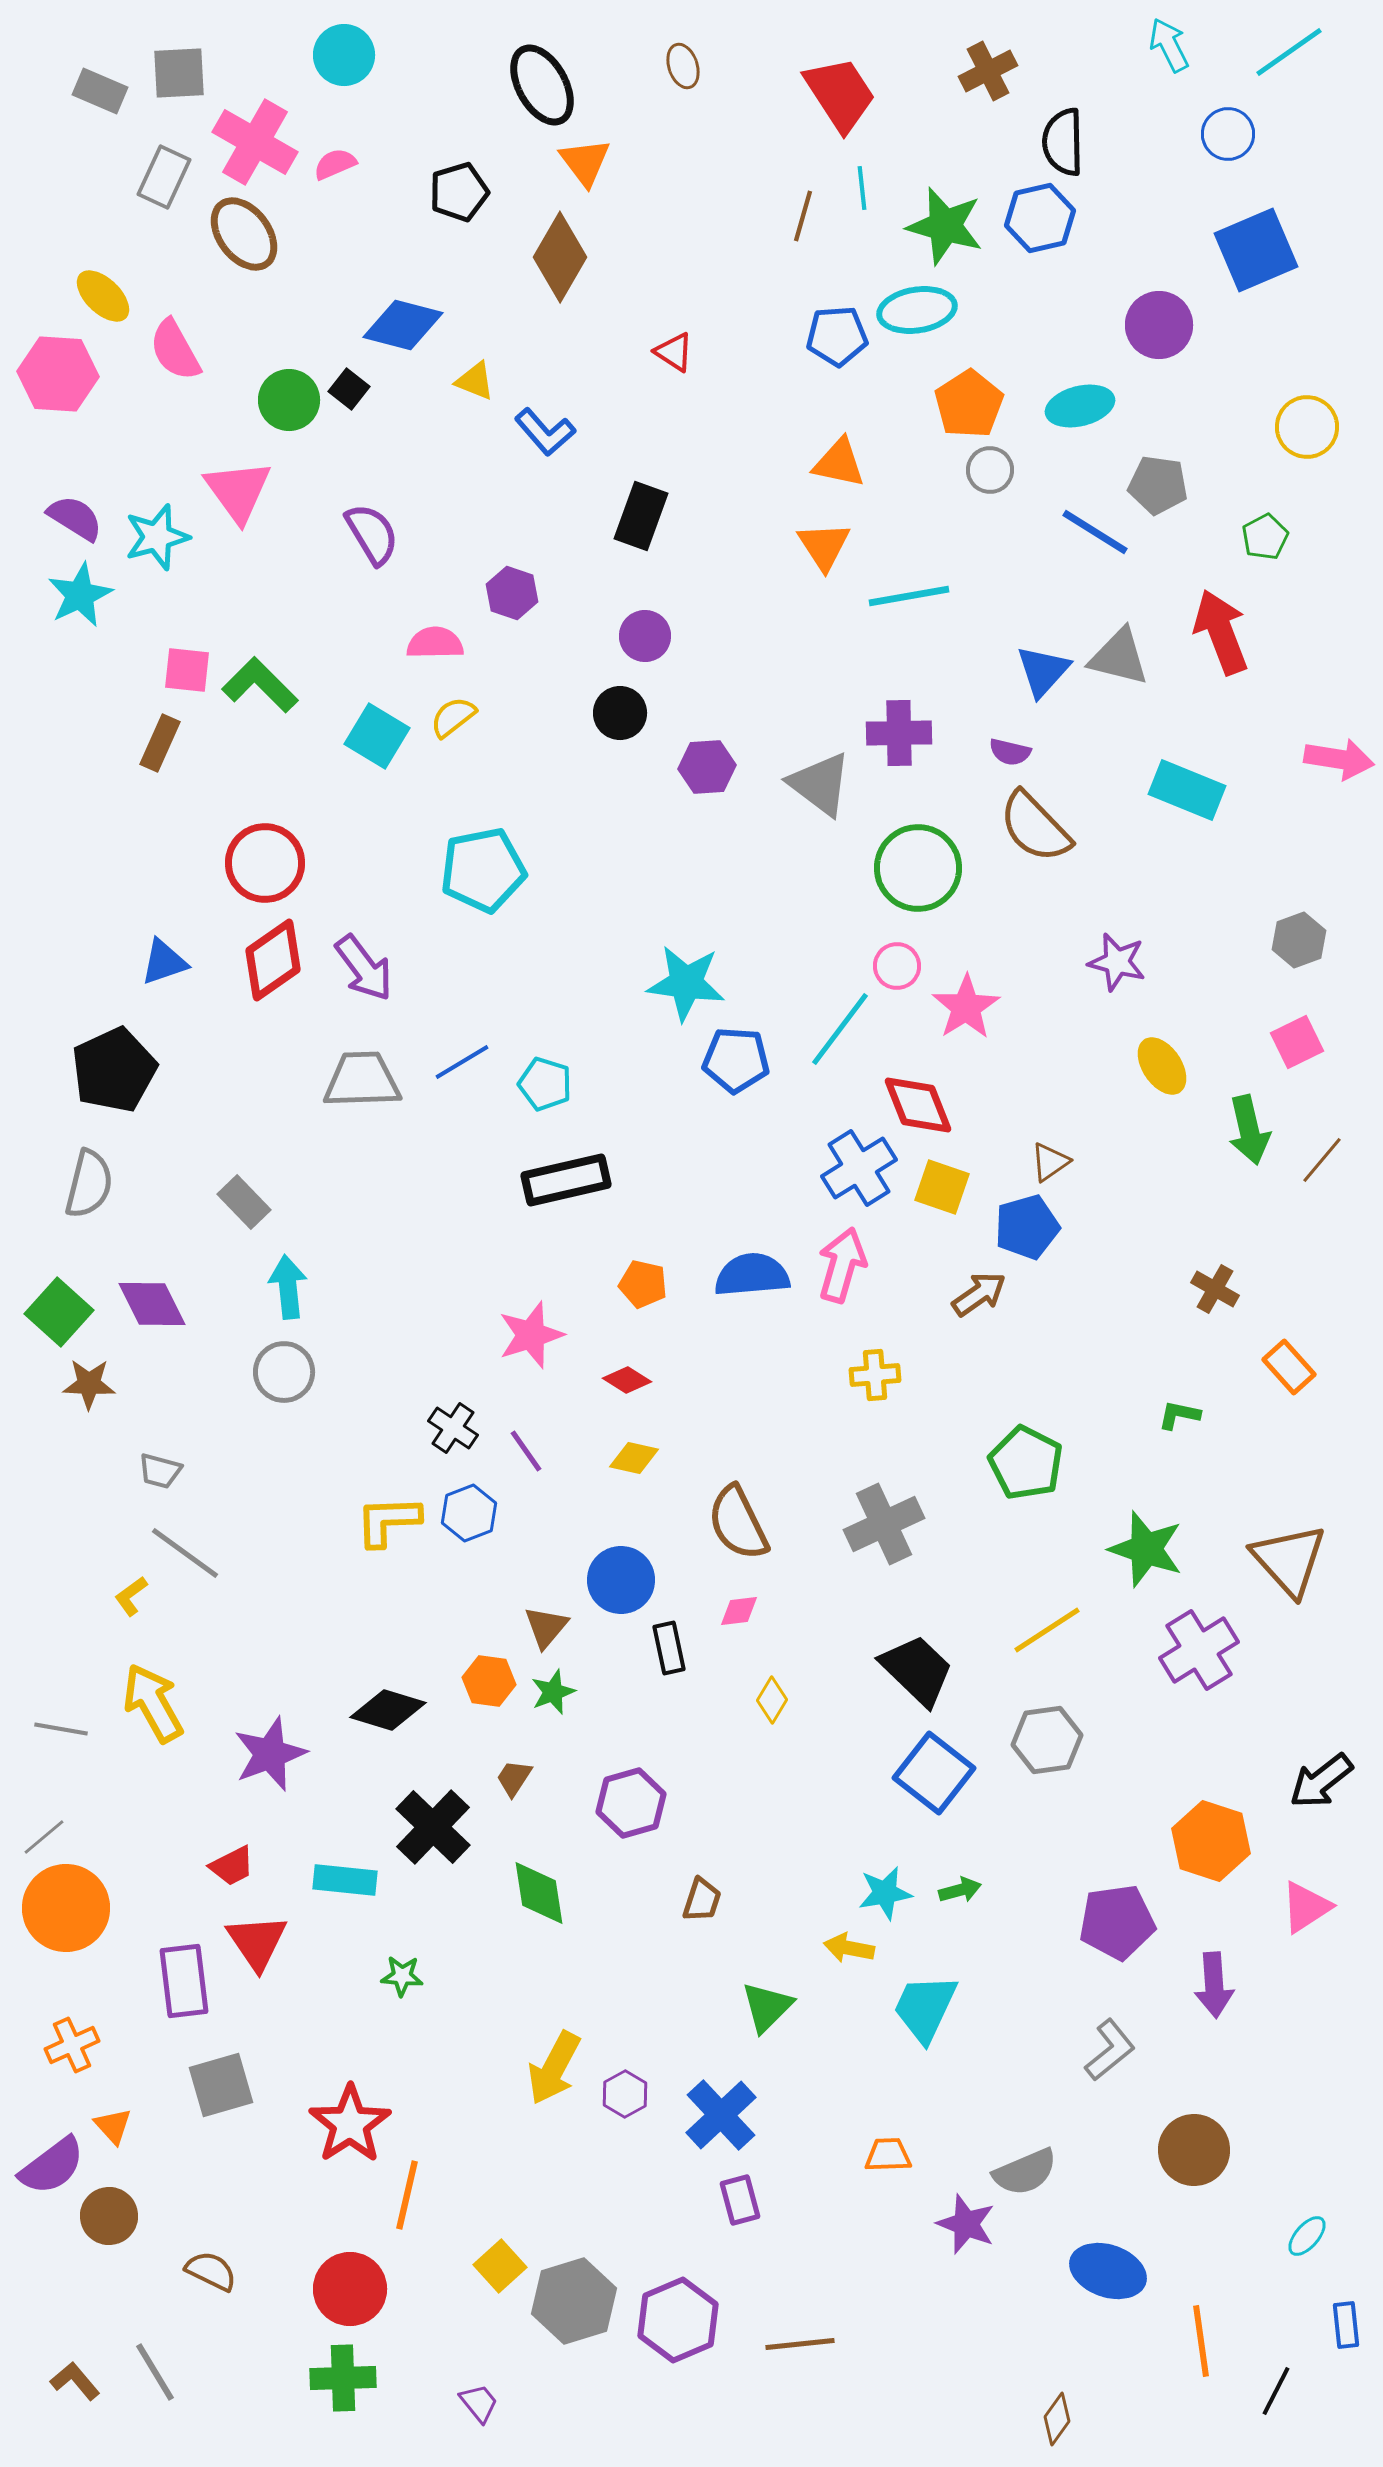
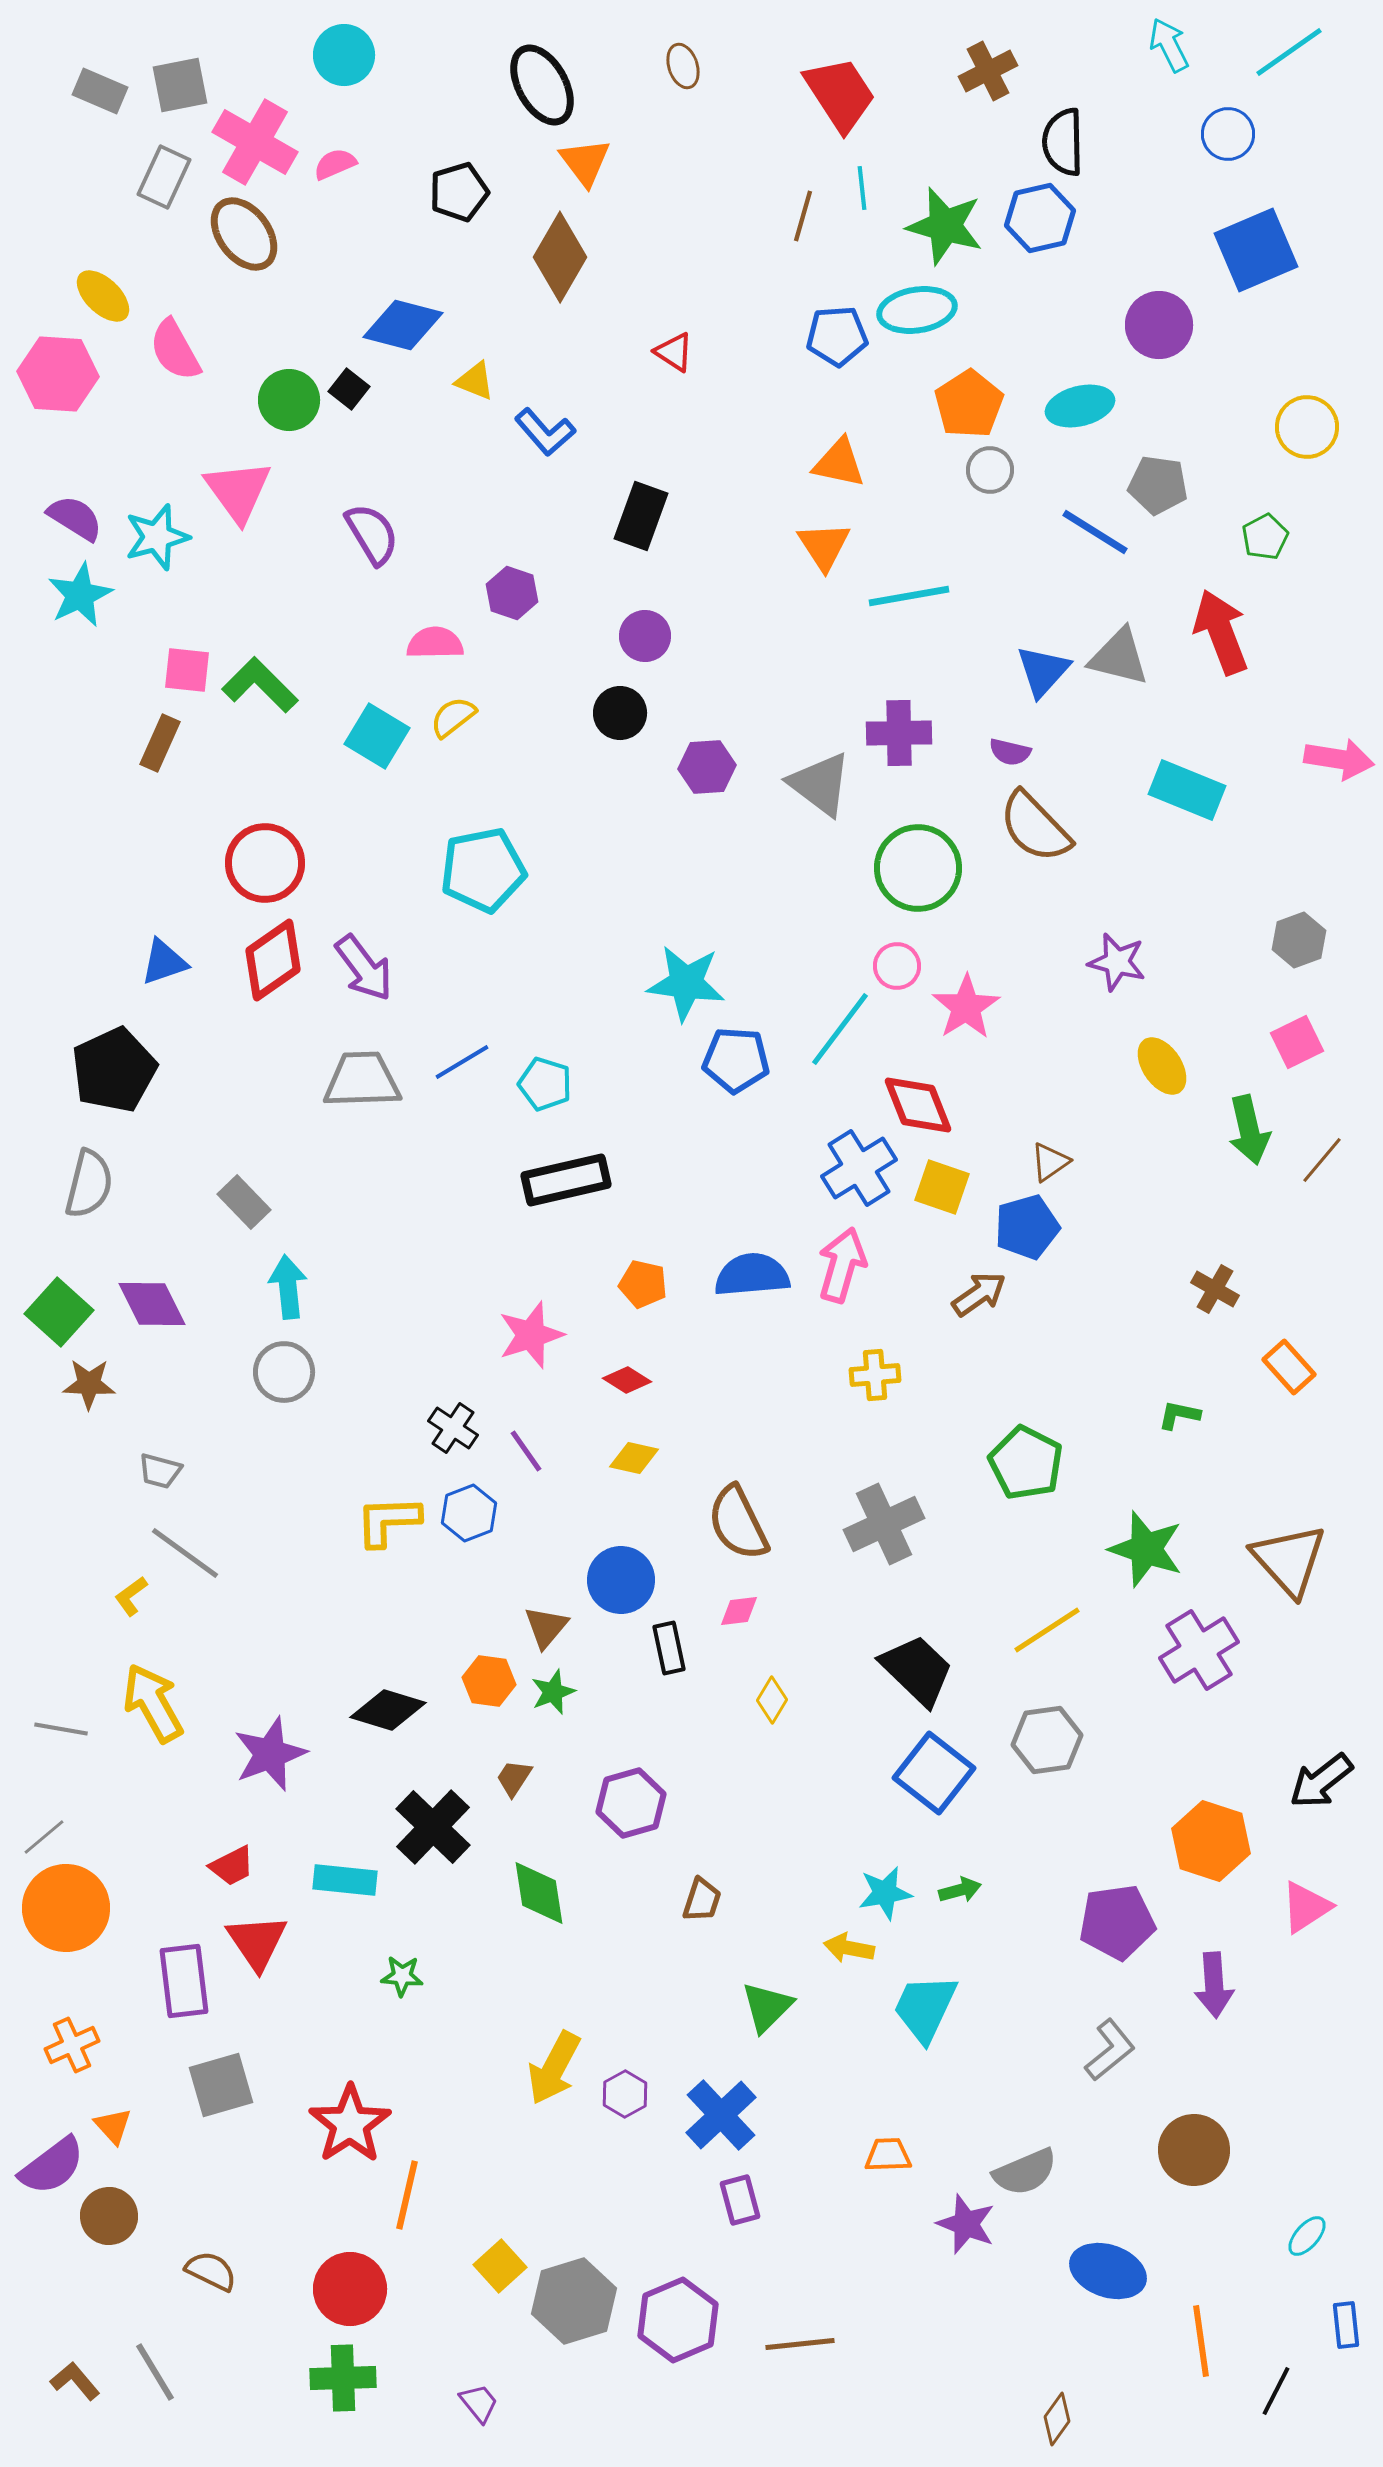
gray square at (179, 73): moved 1 px right, 12 px down; rotated 8 degrees counterclockwise
